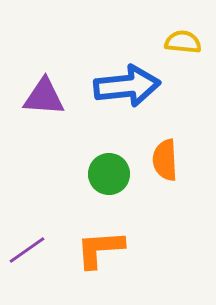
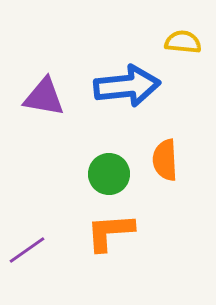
purple triangle: rotated 6 degrees clockwise
orange L-shape: moved 10 px right, 17 px up
